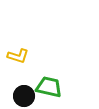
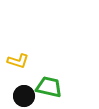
yellow L-shape: moved 5 px down
